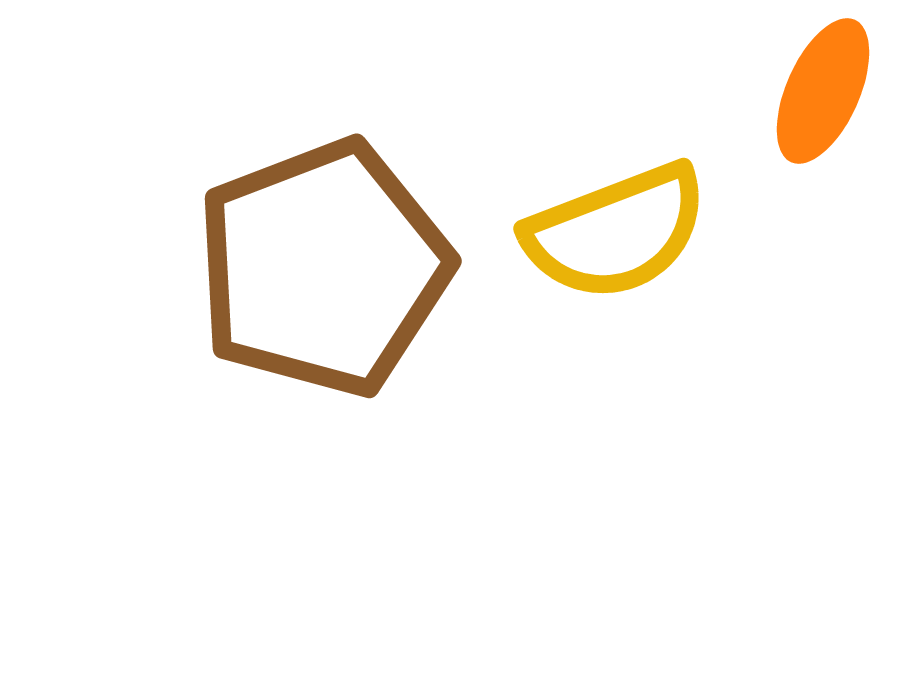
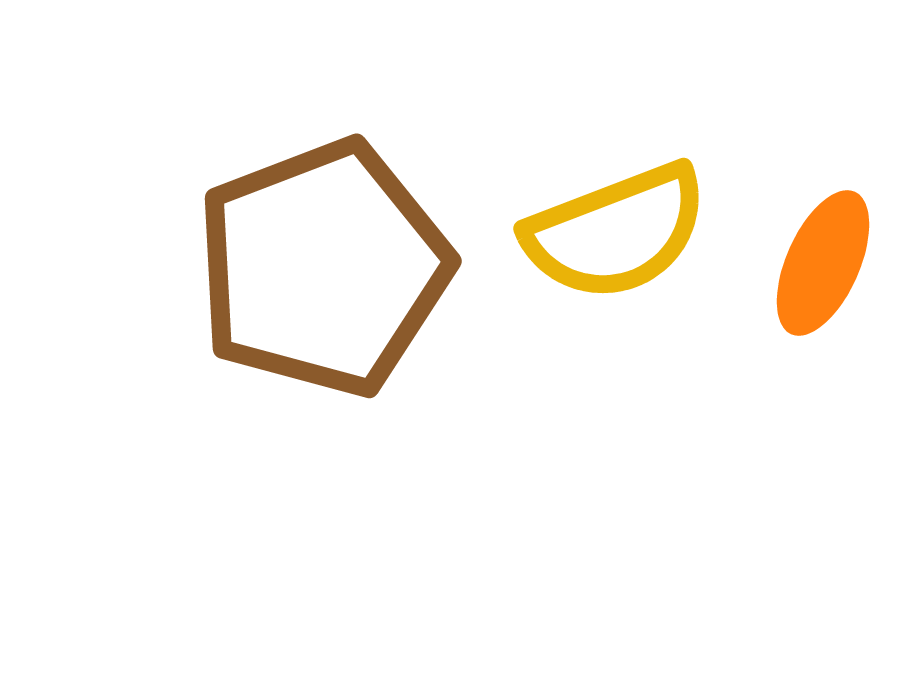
orange ellipse: moved 172 px down
